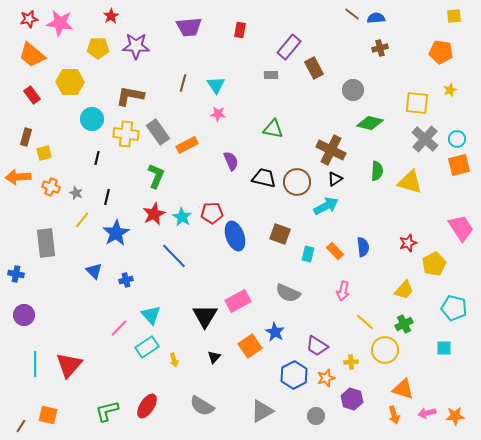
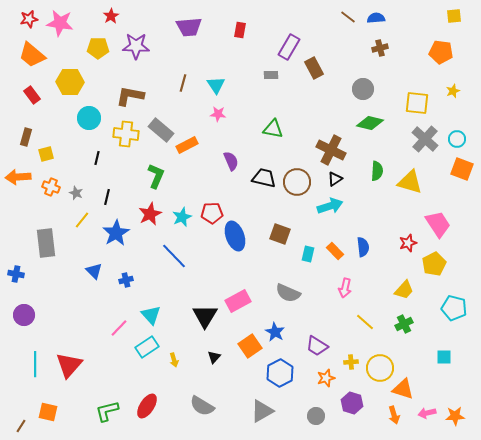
brown line at (352, 14): moved 4 px left, 3 px down
purple rectangle at (289, 47): rotated 10 degrees counterclockwise
gray circle at (353, 90): moved 10 px right, 1 px up
yellow star at (450, 90): moved 3 px right, 1 px down
cyan circle at (92, 119): moved 3 px left, 1 px up
gray rectangle at (158, 132): moved 3 px right, 2 px up; rotated 15 degrees counterclockwise
yellow square at (44, 153): moved 2 px right, 1 px down
orange square at (459, 165): moved 3 px right, 4 px down; rotated 35 degrees clockwise
cyan arrow at (326, 206): moved 4 px right; rotated 10 degrees clockwise
red star at (154, 214): moved 4 px left
cyan star at (182, 217): rotated 18 degrees clockwise
pink trapezoid at (461, 228): moved 23 px left, 4 px up
pink arrow at (343, 291): moved 2 px right, 3 px up
cyan square at (444, 348): moved 9 px down
yellow circle at (385, 350): moved 5 px left, 18 px down
blue hexagon at (294, 375): moved 14 px left, 2 px up
purple hexagon at (352, 399): moved 4 px down
orange square at (48, 415): moved 3 px up
